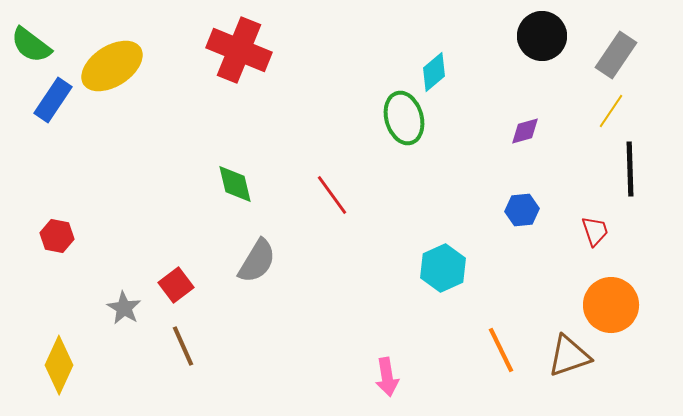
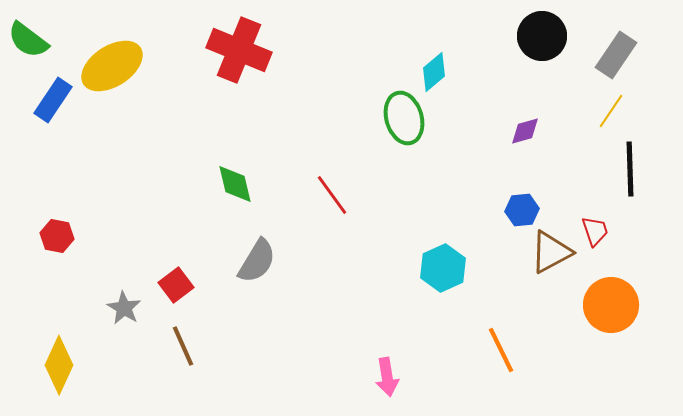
green semicircle: moved 3 px left, 5 px up
brown triangle: moved 18 px left, 104 px up; rotated 9 degrees counterclockwise
